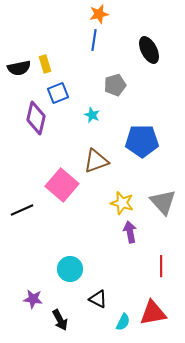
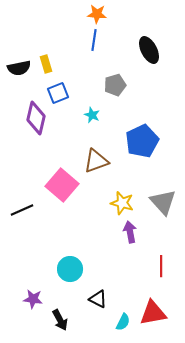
orange star: moved 2 px left; rotated 18 degrees clockwise
yellow rectangle: moved 1 px right
blue pentagon: rotated 24 degrees counterclockwise
